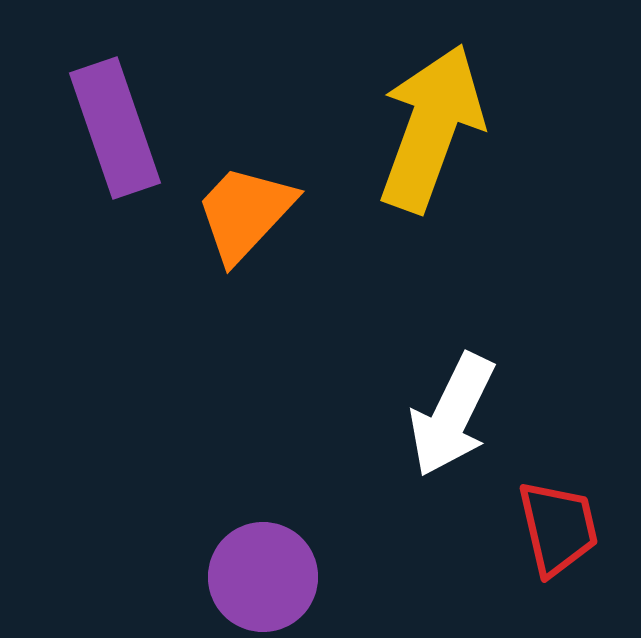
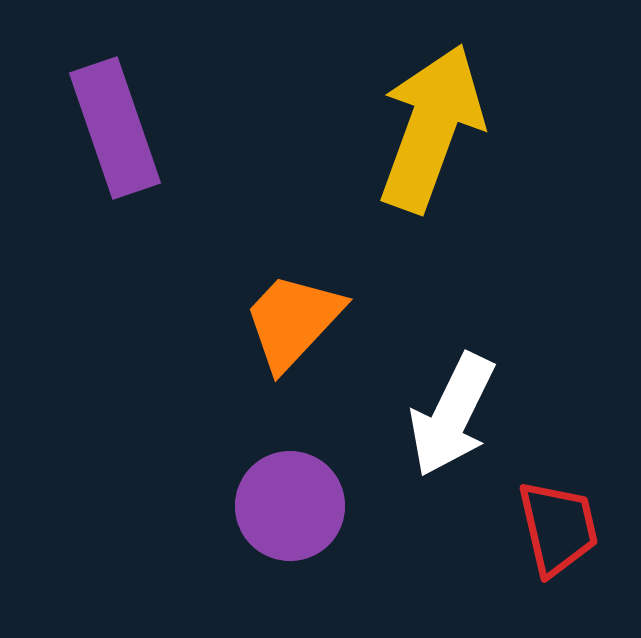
orange trapezoid: moved 48 px right, 108 px down
purple circle: moved 27 px right, 71 px up
